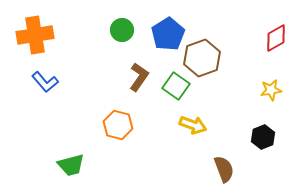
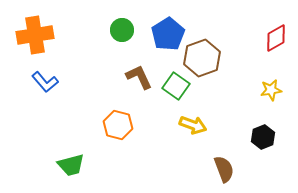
brown L-shape: rotated 60 degrees counterclockwise
